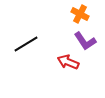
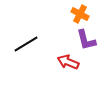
purple L-shape: moved 1 px right, 1 px up; rotated 20 degrees clockwise
